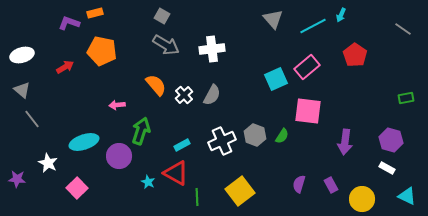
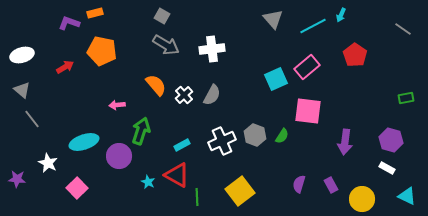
red triangle at (176, 173): moved 1 px right, 2 px down
